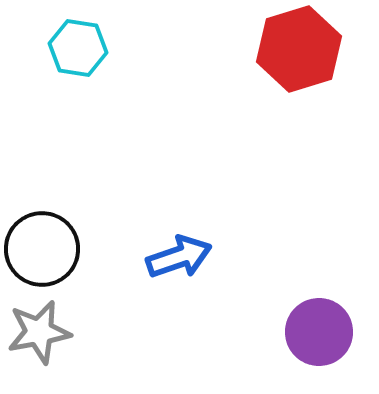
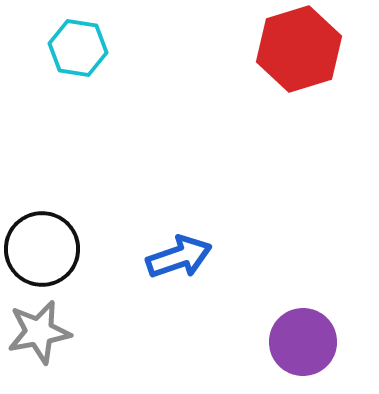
purple circle: moved 16 px left, 10 px down
